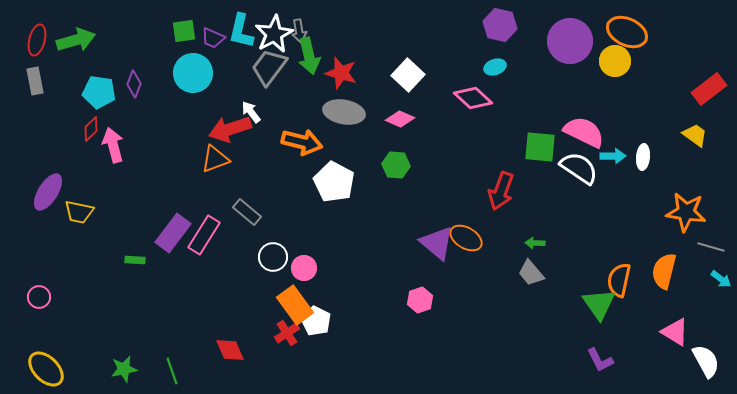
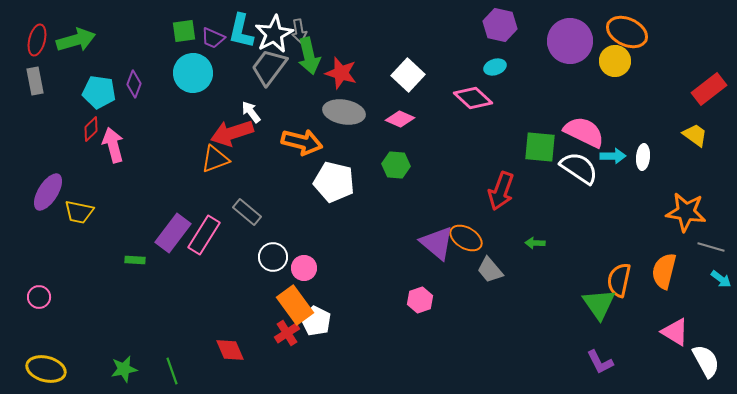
red arrow at (230, 129): moved 2 px right, 4 px down
white pentagon at (334, 182): rotated 15 degrees counterclockwise
gray trapezoid at (531, 273): moved 41 px left, 3 px up
purple L-shape at (600, 360): moved 2 px down
yellow ellipse at (46, 369): rotated 30 degrees counterclockwise
